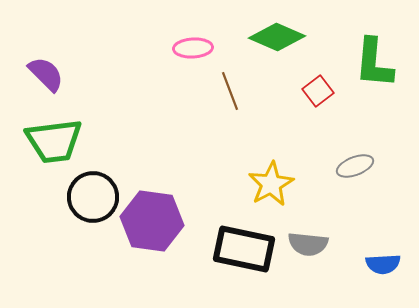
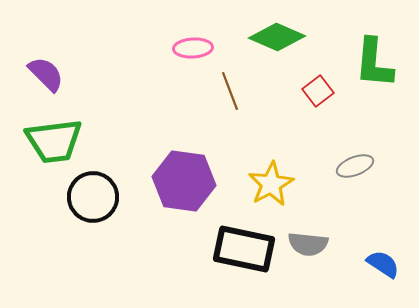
purple hexagon: moved 32 px right, 40 px up
blue semicircle: rotated 144 degrees counterclockwise
